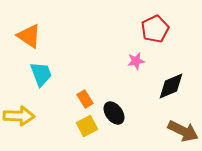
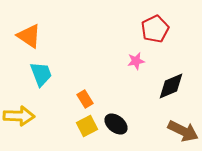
black ellipse: moved 2 px right, 11 px down; rotated 15 degrees counterclockwise
